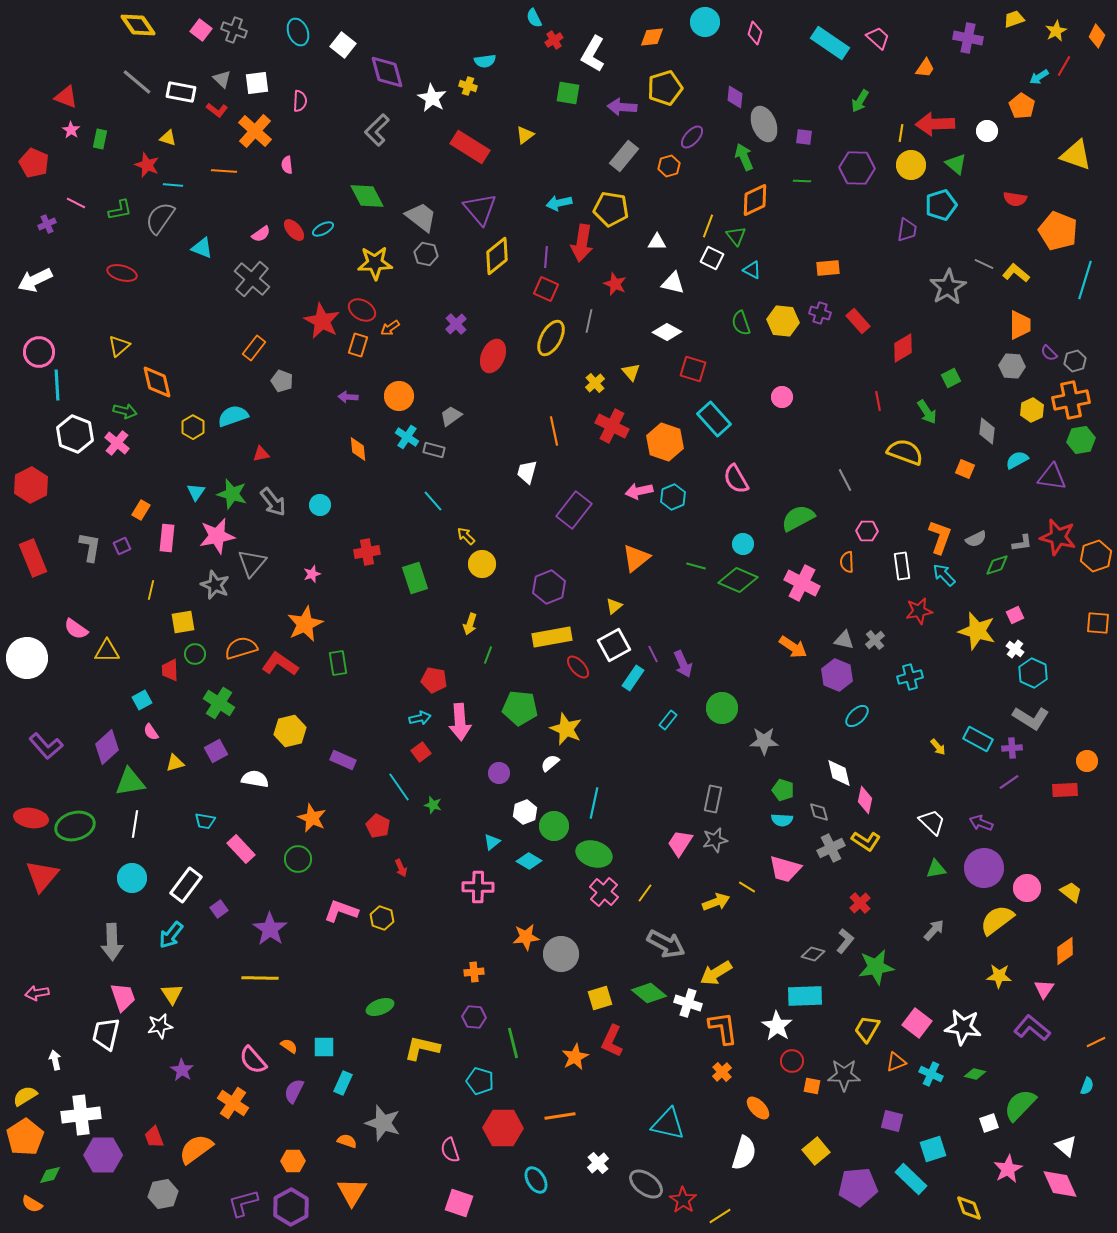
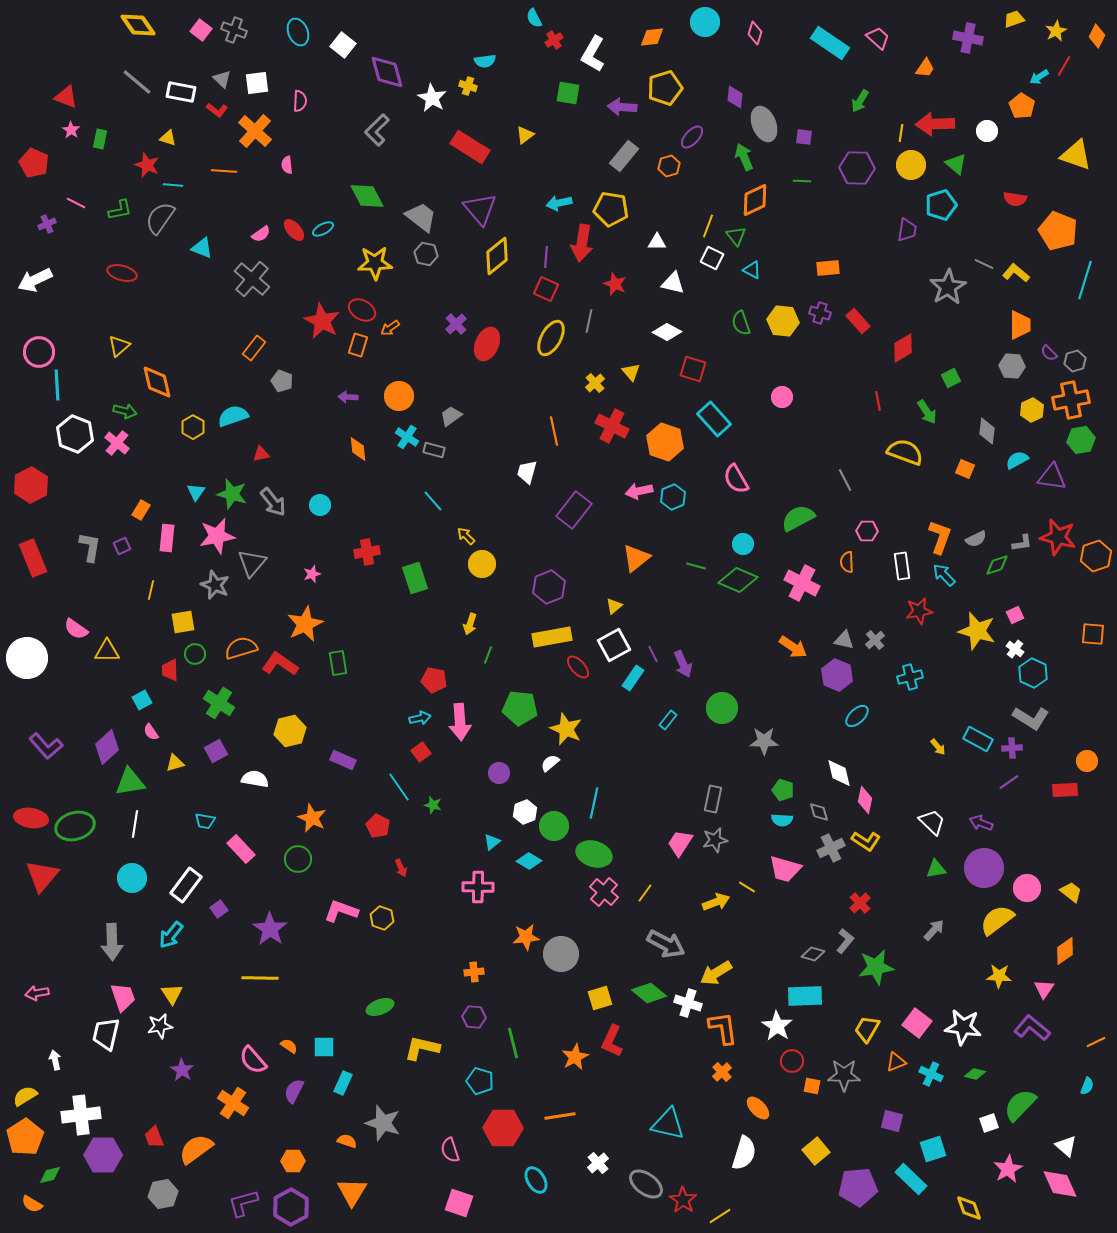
red ellipse at (493, 356): moved 6 px left, 12 px up
orange square at (1098, 623): moved 5 px left, 11 px down
